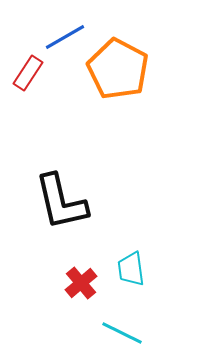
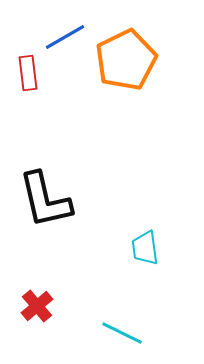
orange pentagon: moved 8 px right, 9 px up; rotated 18 degrees clockwise
red rectangle: rotated 40 degrees counterclockwise
black L-shape: moved 16 px left, 2 px up
cyan trapezoid: moved 14 px right, 21 px up
red cross: moved 44 px left, 23 px down
